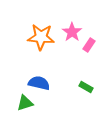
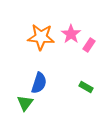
pink star: moved 1 px left, 2 px down
blue semicircle: rotated 95 degrees clockwise
green triangle: rotated 36 degrees counterclockwise
